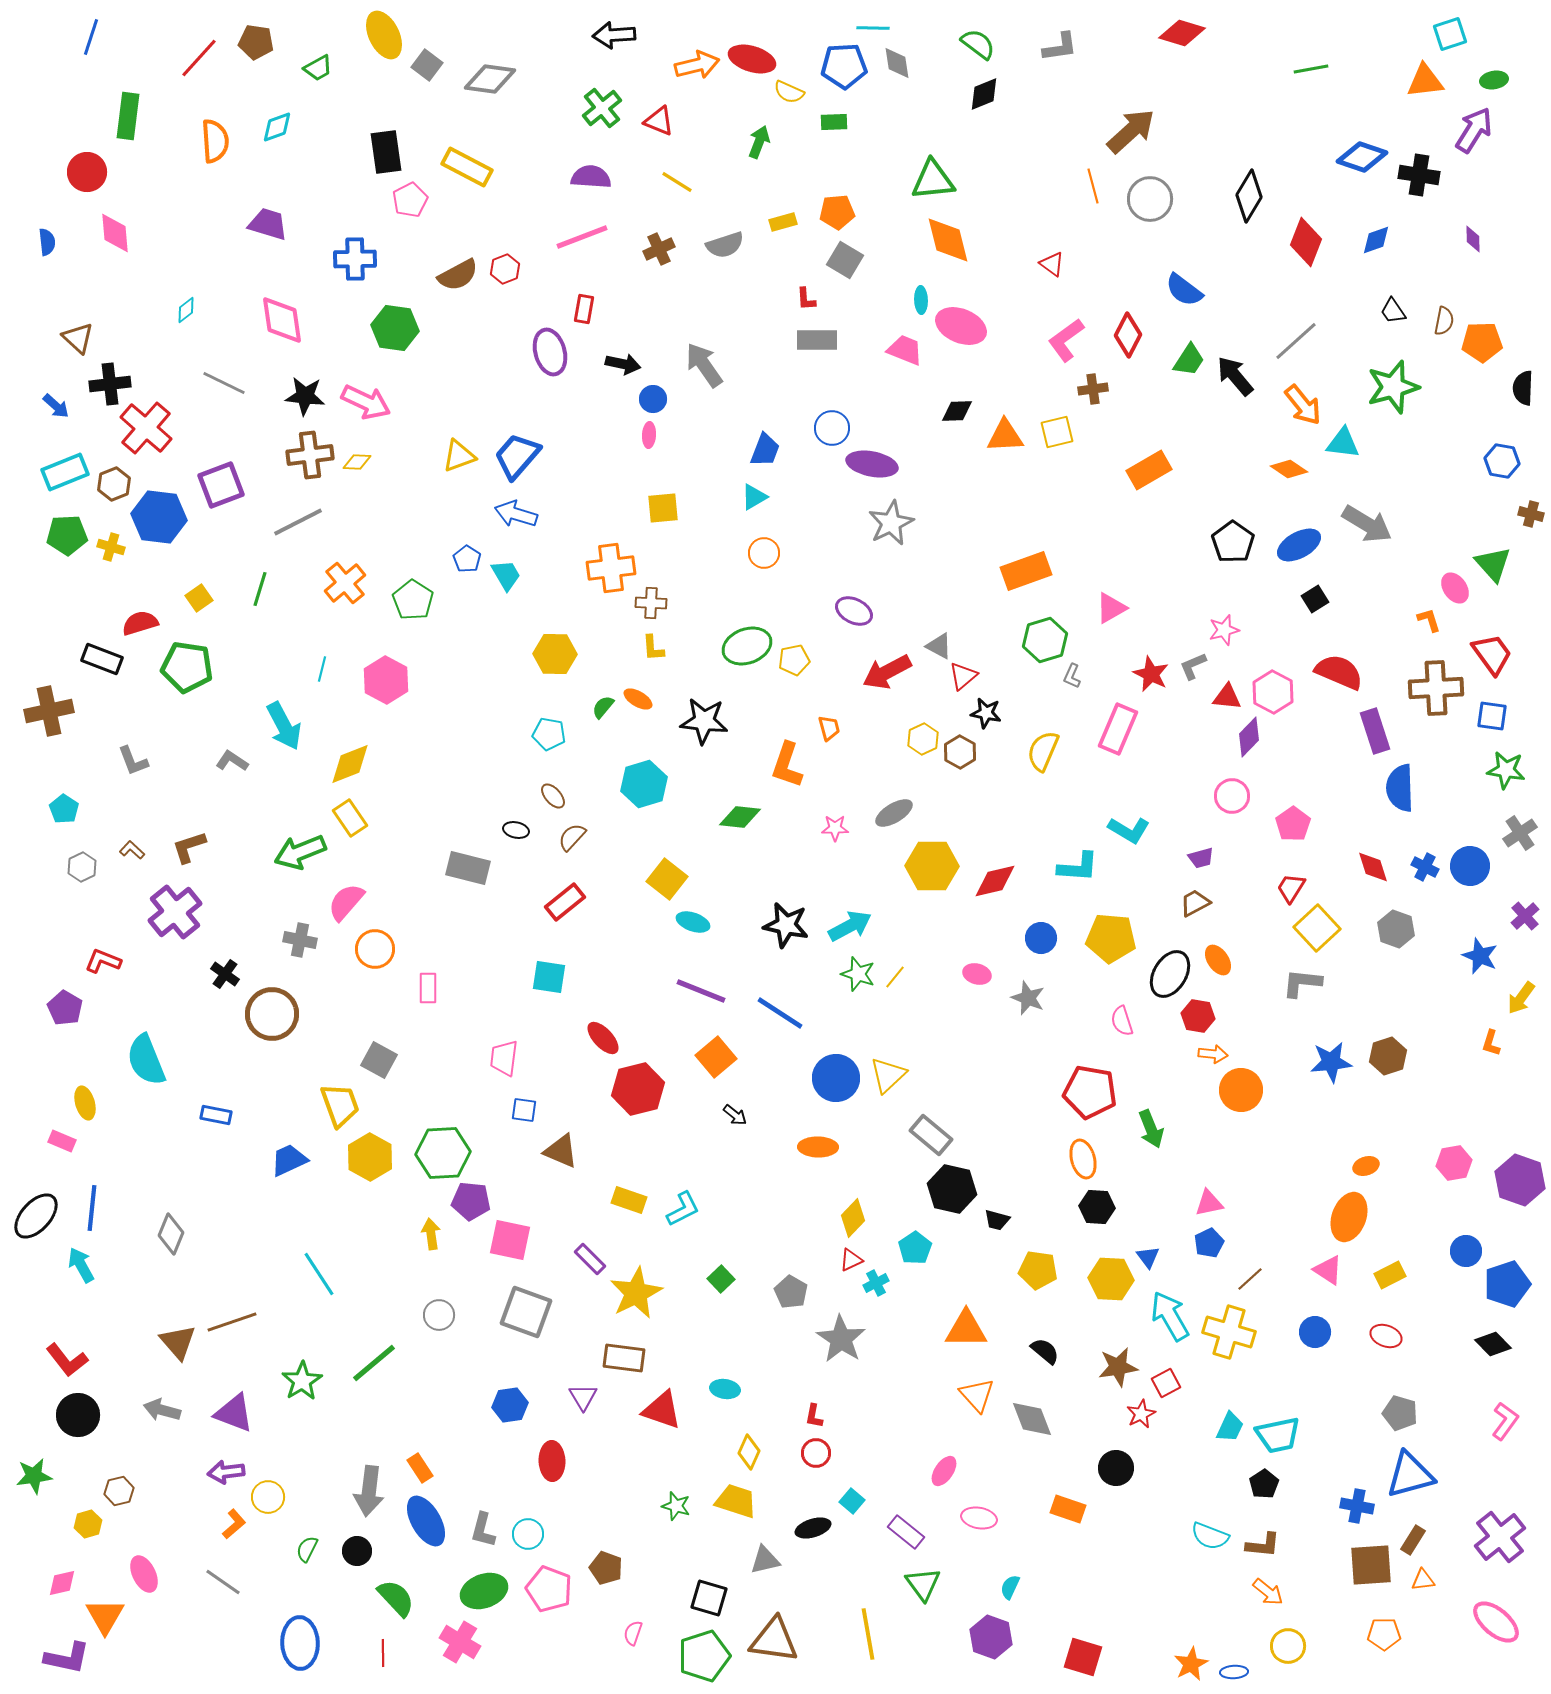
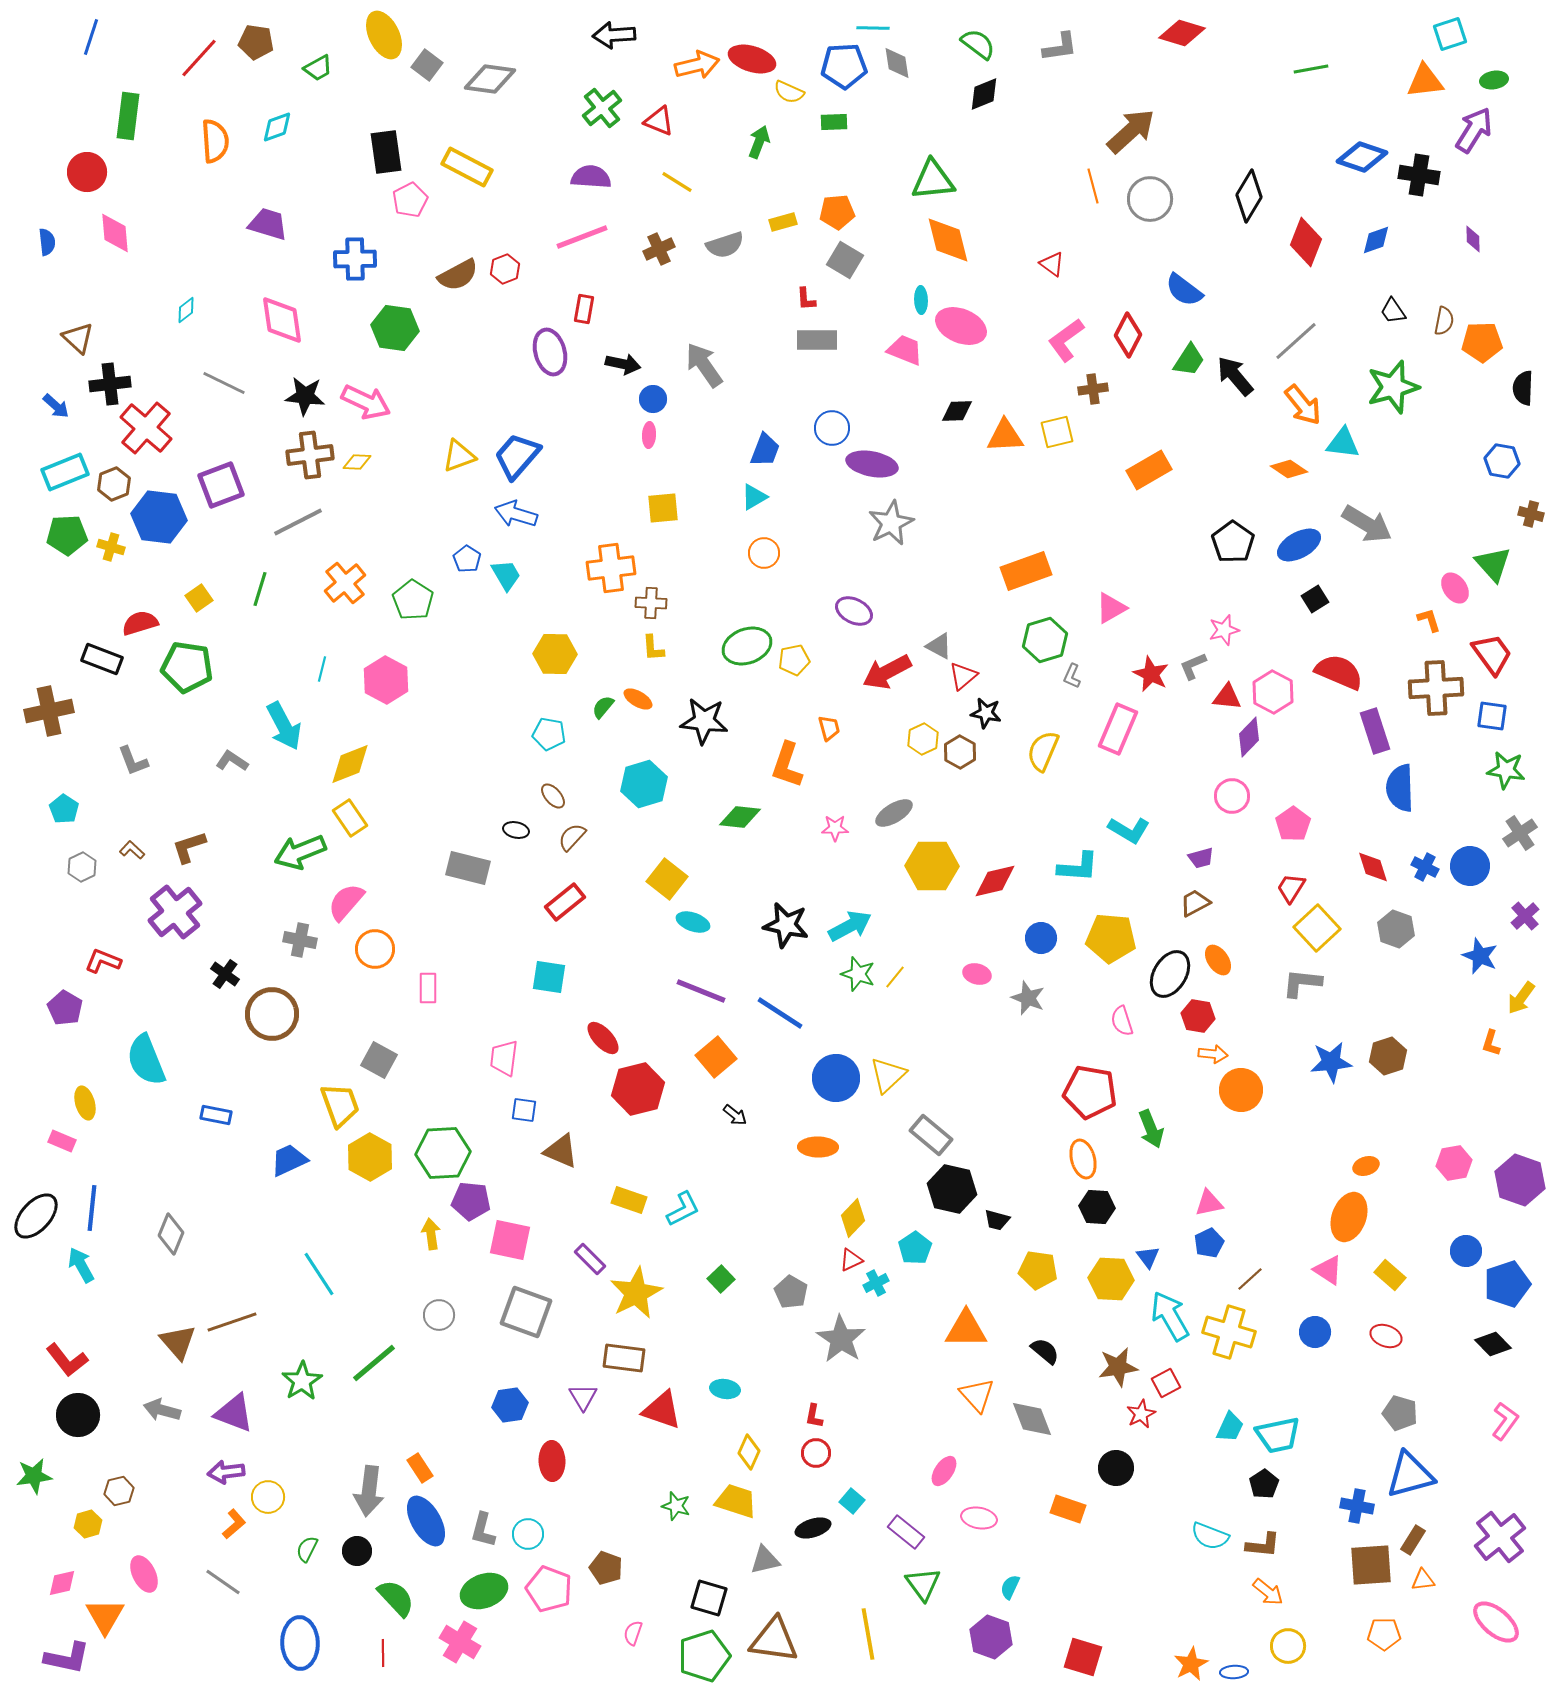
yellow rectangle at (1390, 1275): rotated 68 degrees clockwise
